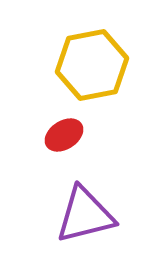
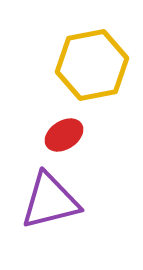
purple triangle: moved 35 px left, 14 px up
